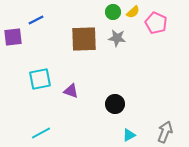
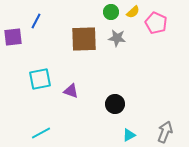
green circle: moved 2 px left
blue line: moved 1 px down; rotated 35 degrees counterclockwise
